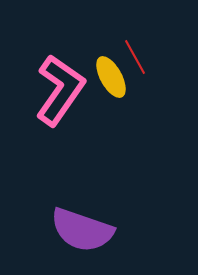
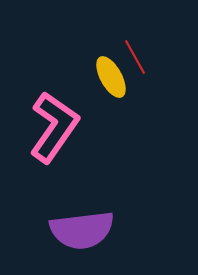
pink L-shape: moved 6 px left, 37 px down
purple semicircle: rotated 26 degrees counterclockwise
